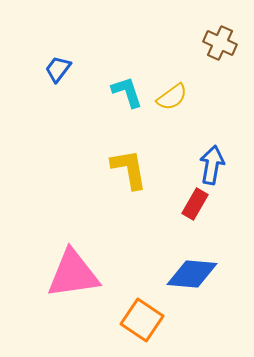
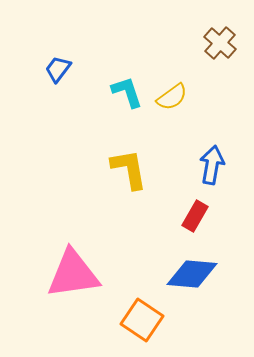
brown cross: rotated 16 degrees clockwise
red rectangle: moved 12 px down
